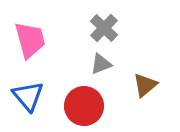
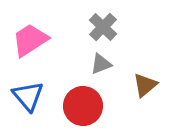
gray cross: moved 1 px left, 1 px up
pink trapezoid: rotated 108 degrees counterclockwise
red circle: moved 1 px left
